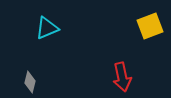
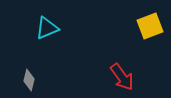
red arrow: rotated 24 degrees counterclockwise
gray diamond: moved 1 px left, 2 px up
